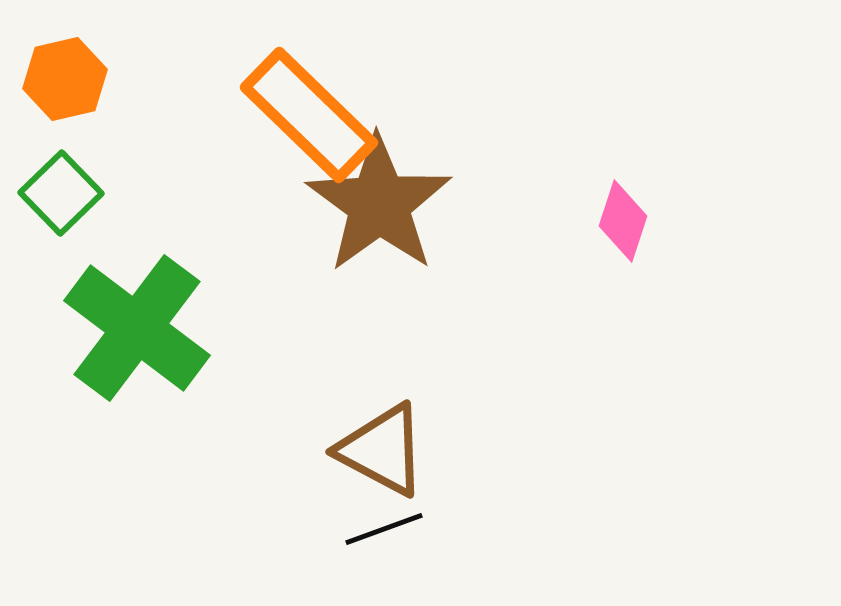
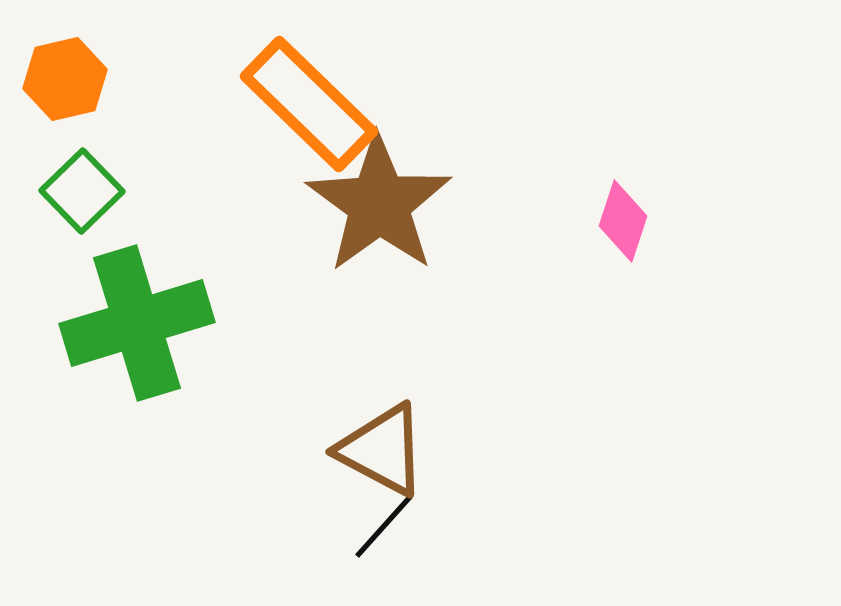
orange rectangle: moved 11 px up
green square: moved 21 px right, 2 px up
green cross: moved 5 px up; rotated 36 degrees clockwise
black line: moved 3 px up; rotated 28 degrees counterclockwise
